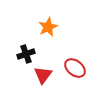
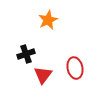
orange star: moved 7 px up
red ellipse: rotated 40 degrees clockwise
